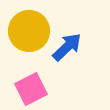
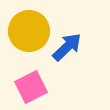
pink square: moved 2 px up
